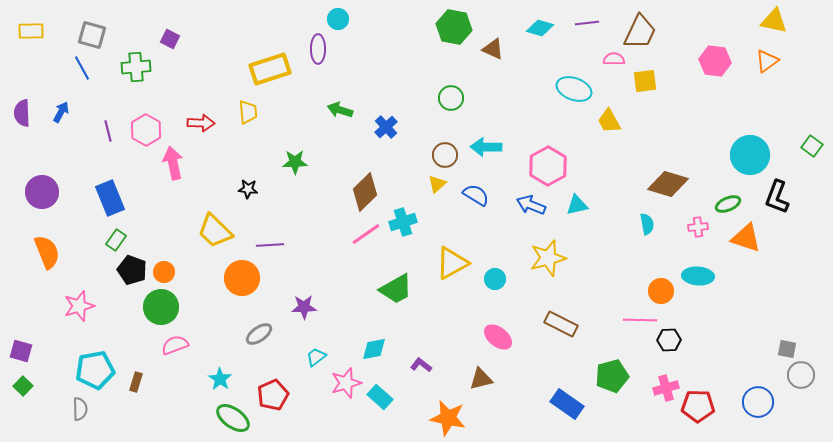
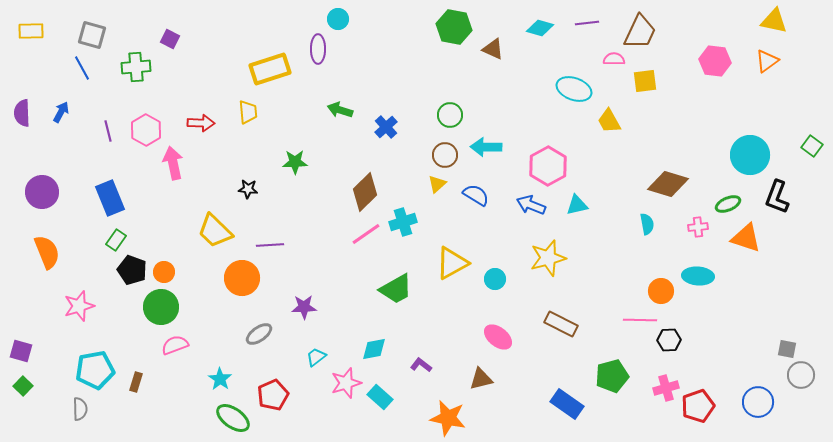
green circle at (451, 98): moved 1 px left, 17 px down
red pentagon at (698, 406): rotated 20 degrees counterclockwise
